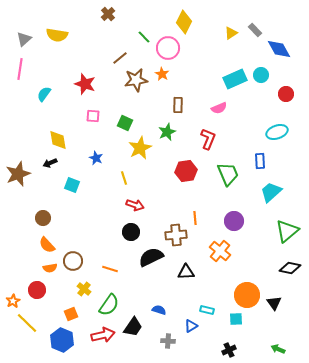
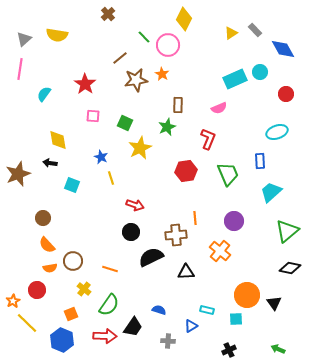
yellow diamond at (184, 22): moved 3 px up
pink circle at (168, 48): moved 3 px up
blue diamond at (279, 49): moved 4 px right
cyan circle at (261, 75): moved 1 px left, 3 px up
red star at (85, 84): rotated 15 degrees clockwise
green star at (167, 132): moved 5 px up
blue star at (96, 158): moved 5 px right, 1 px up
black arrow at (50, 163): rotated 32 degrees clockwise
yellow line at (124, 178): moved 13 px left
red arrow at (103, 335): moved 2 px right, 1 px down; rotated 15 degrees clockwise
